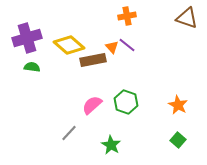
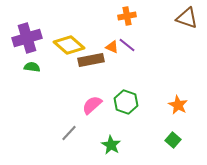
orange triangle: rotated 24 degrees counterclockwise
brown rectangle: moved 2 px left
green square: moved 5 px left
